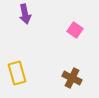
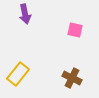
pink square: rotated 21 degrees counterclockwise
yellow rectangle: moved 1 px right, 1 px down; rotated 55 degrees clockwise
